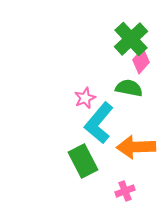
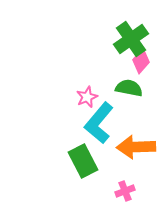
green cross: rotated 8 degrees clockwise
pink star: moved 2 px right, 1 px up
